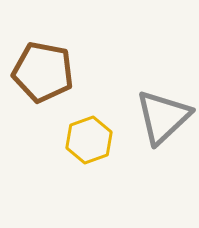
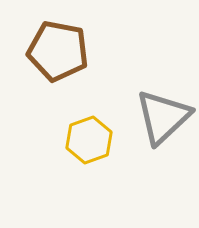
brown pentagon: moved 15 px right, 21 px up
